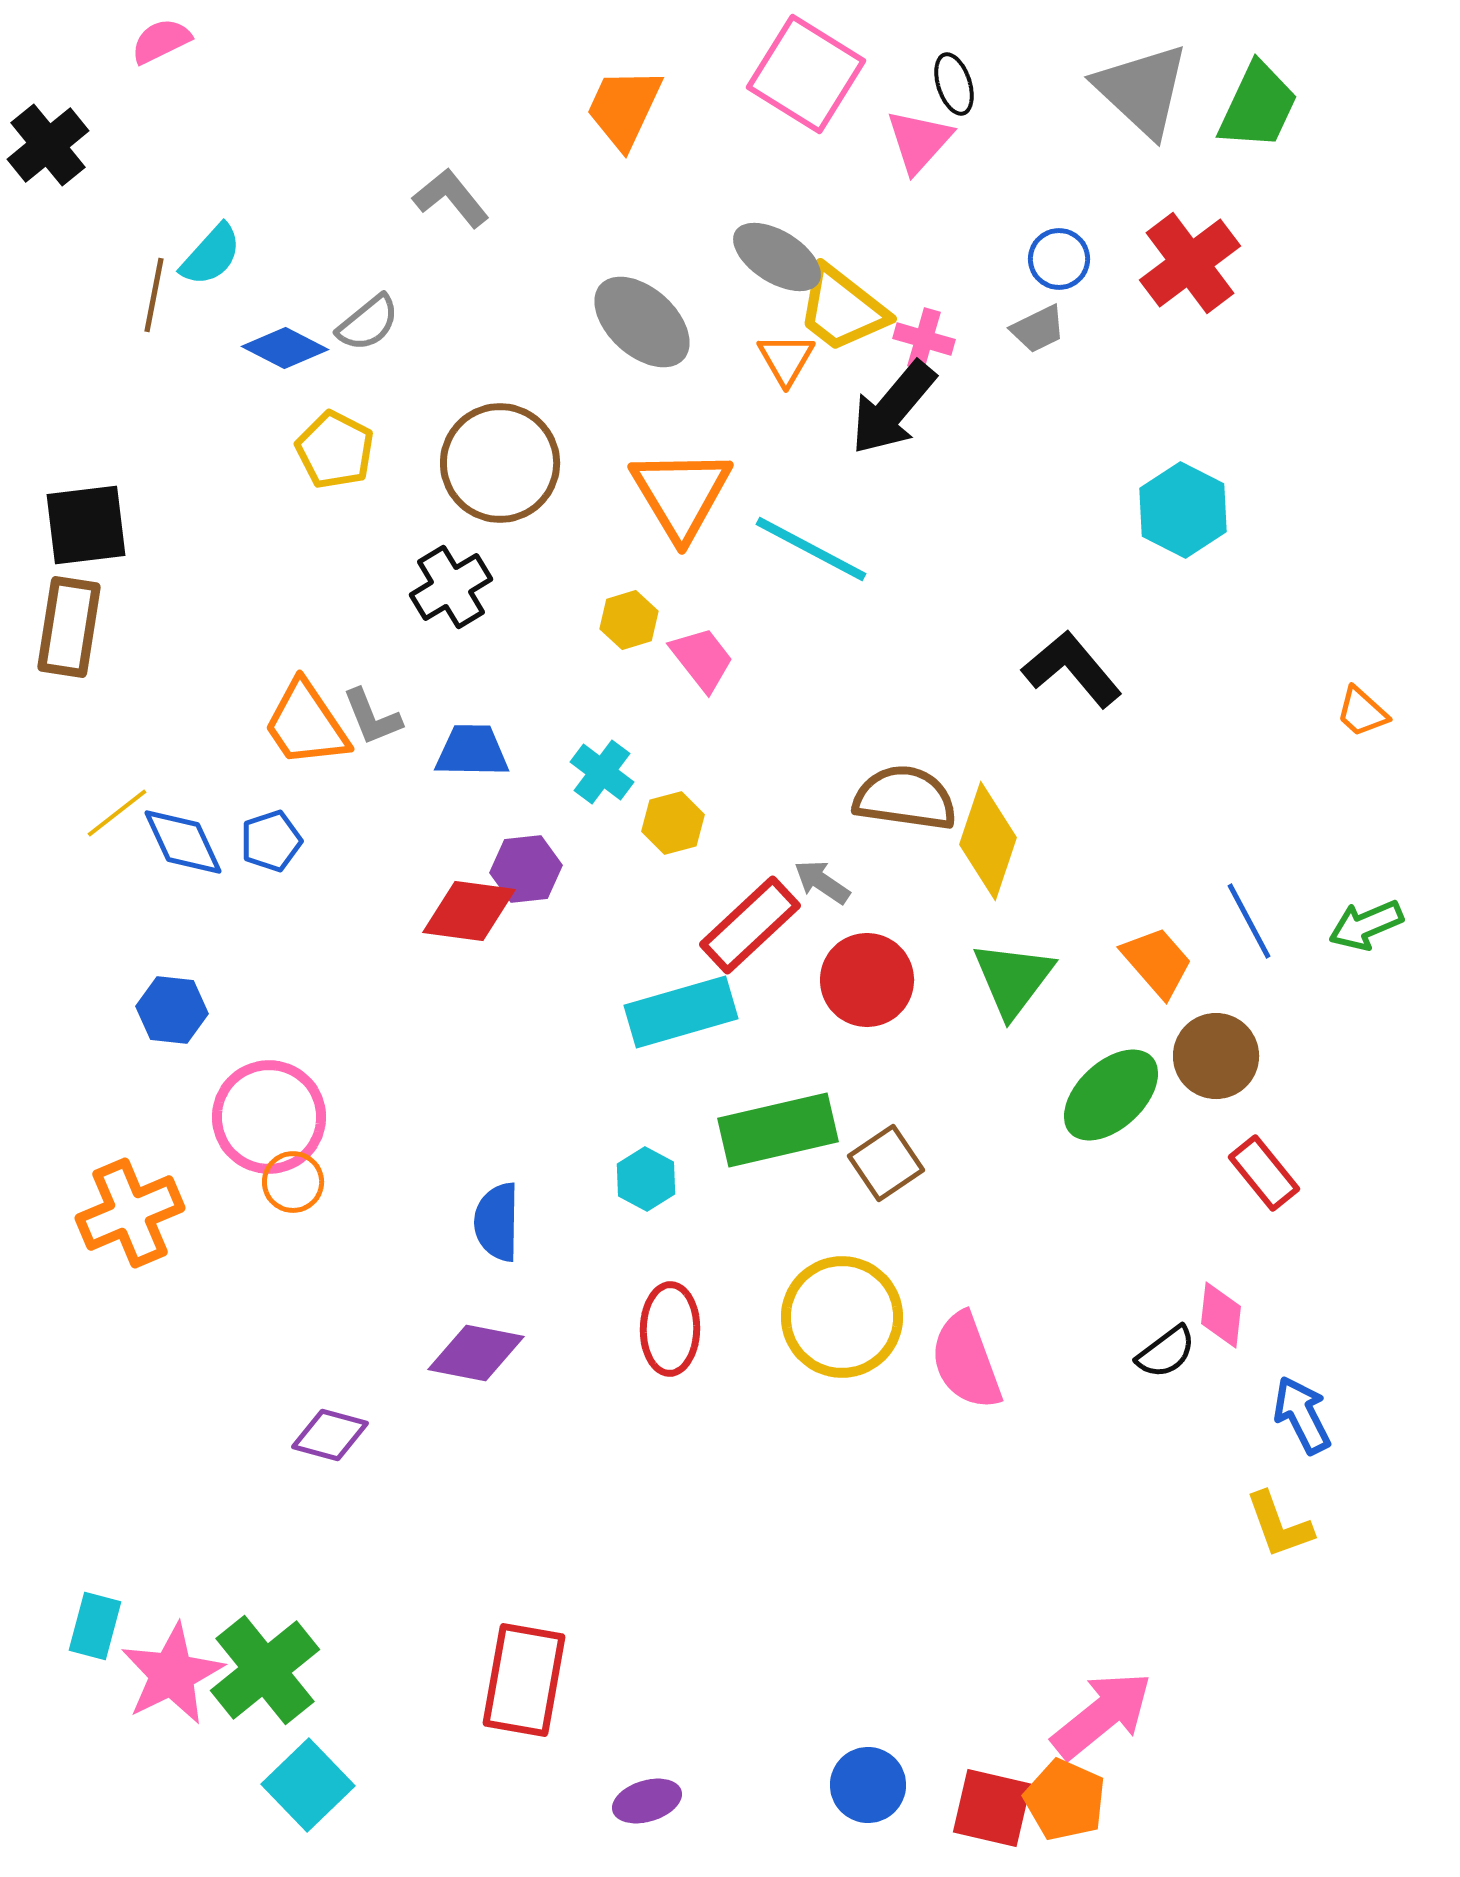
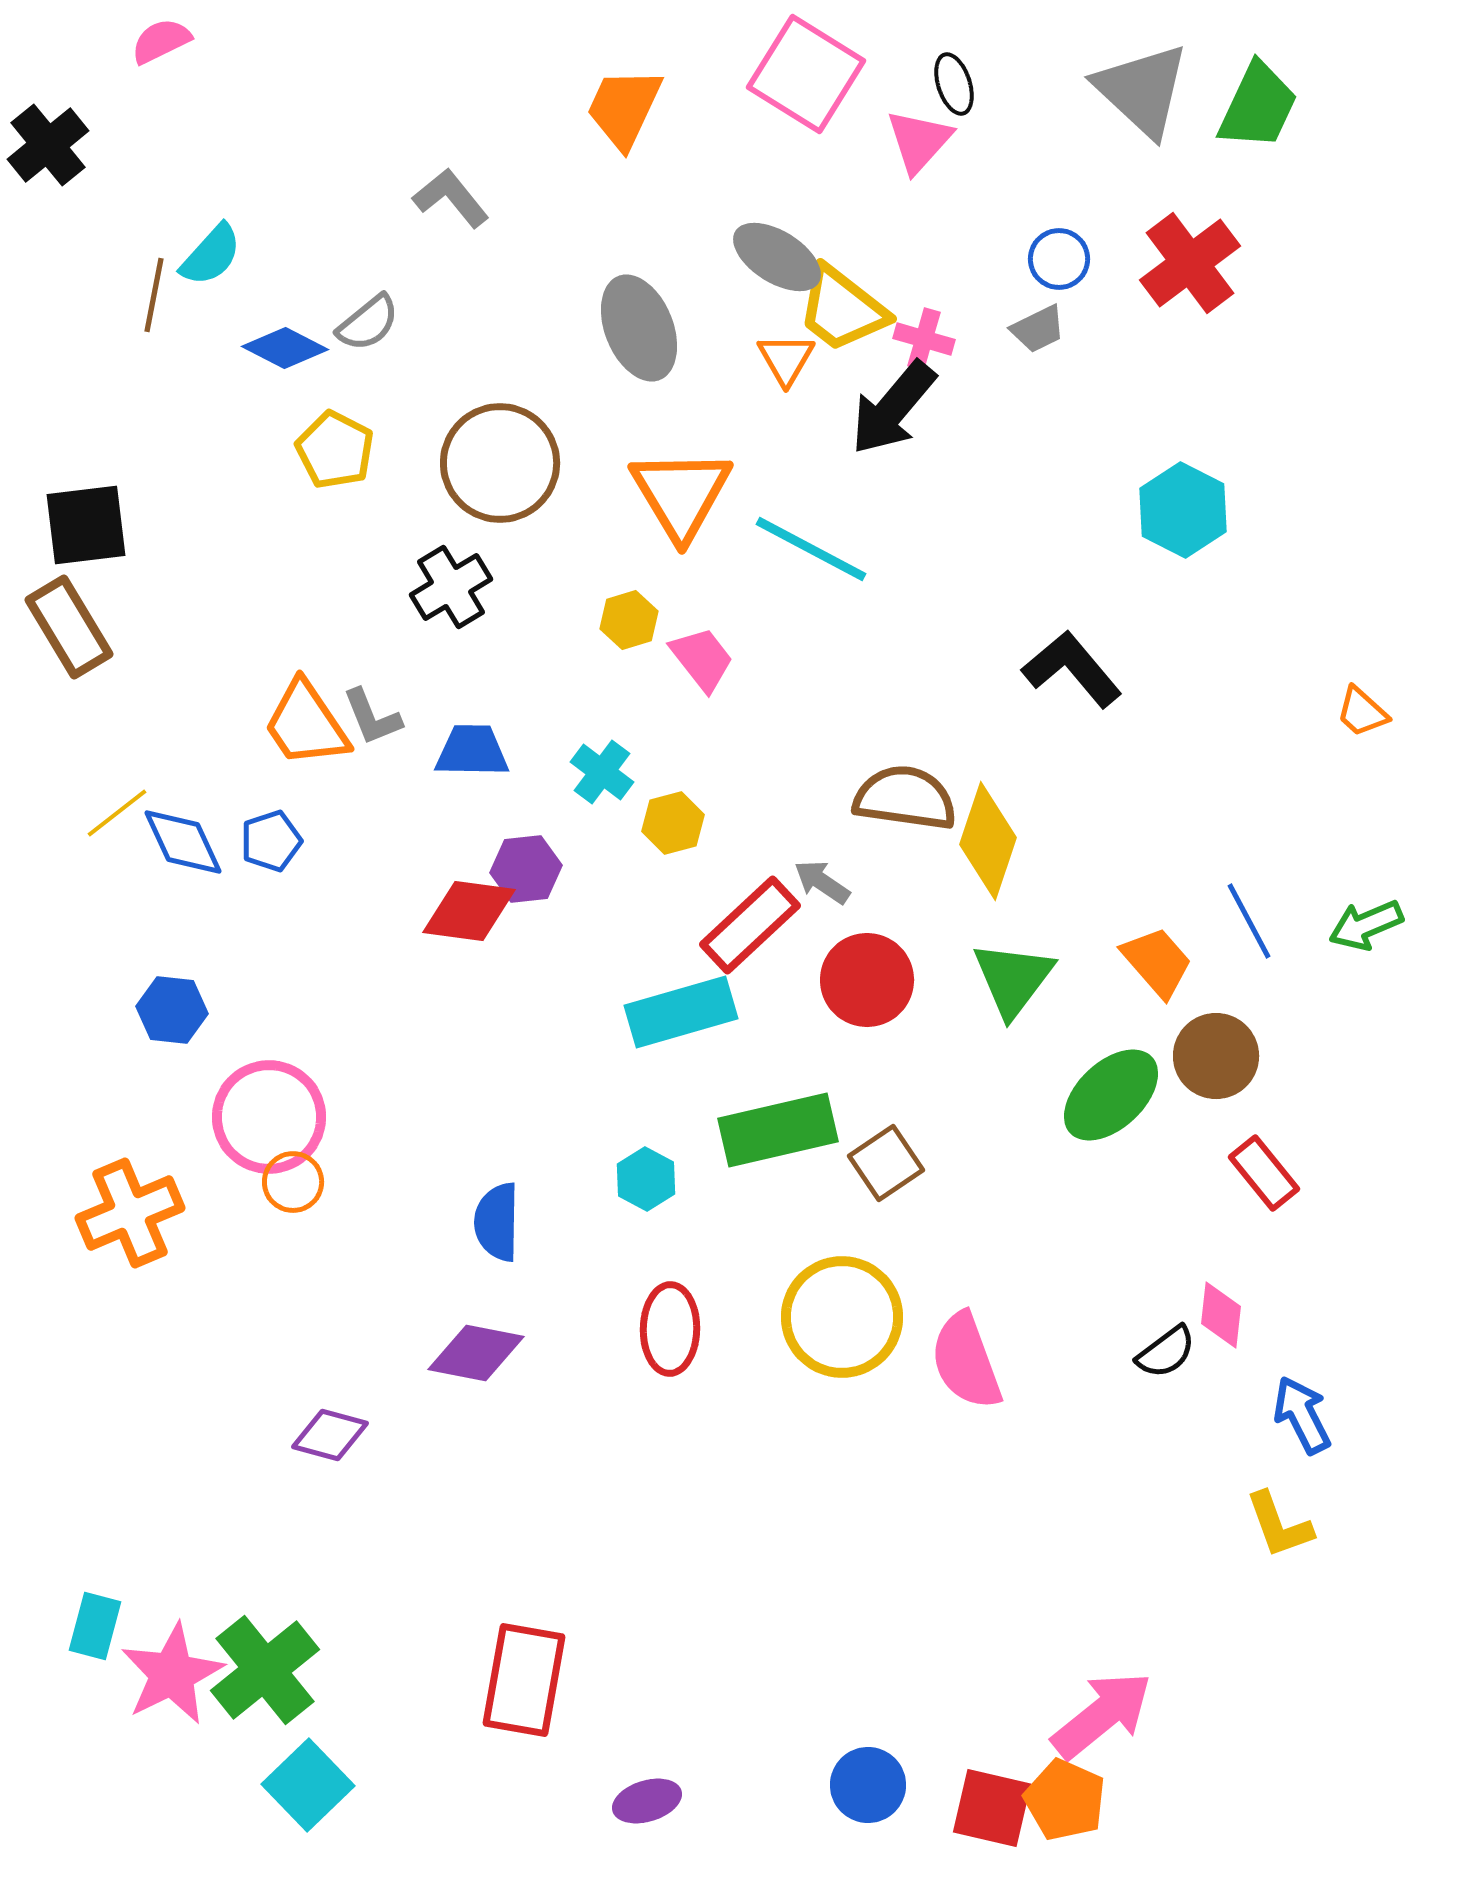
gray ellipse at (642, 322): moved 3 px left, 6 px down; rotated 26 degrees clockwise
brown rectangle at (69, 627): rotated 40 degrees counterclockwise
